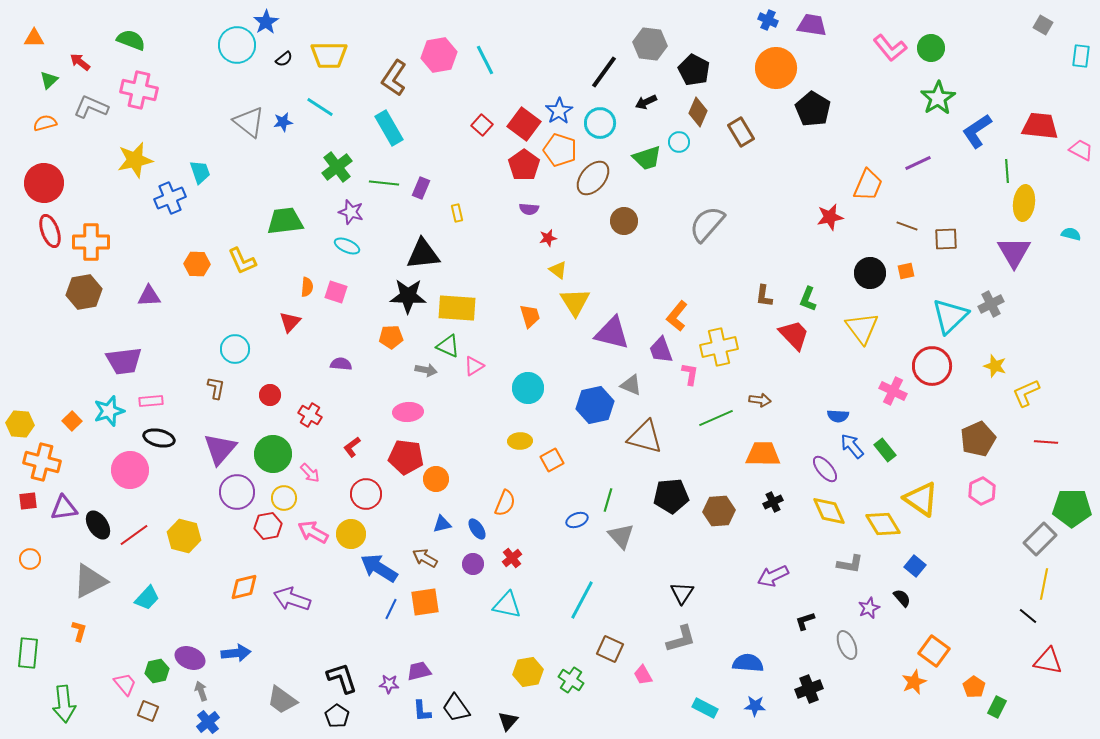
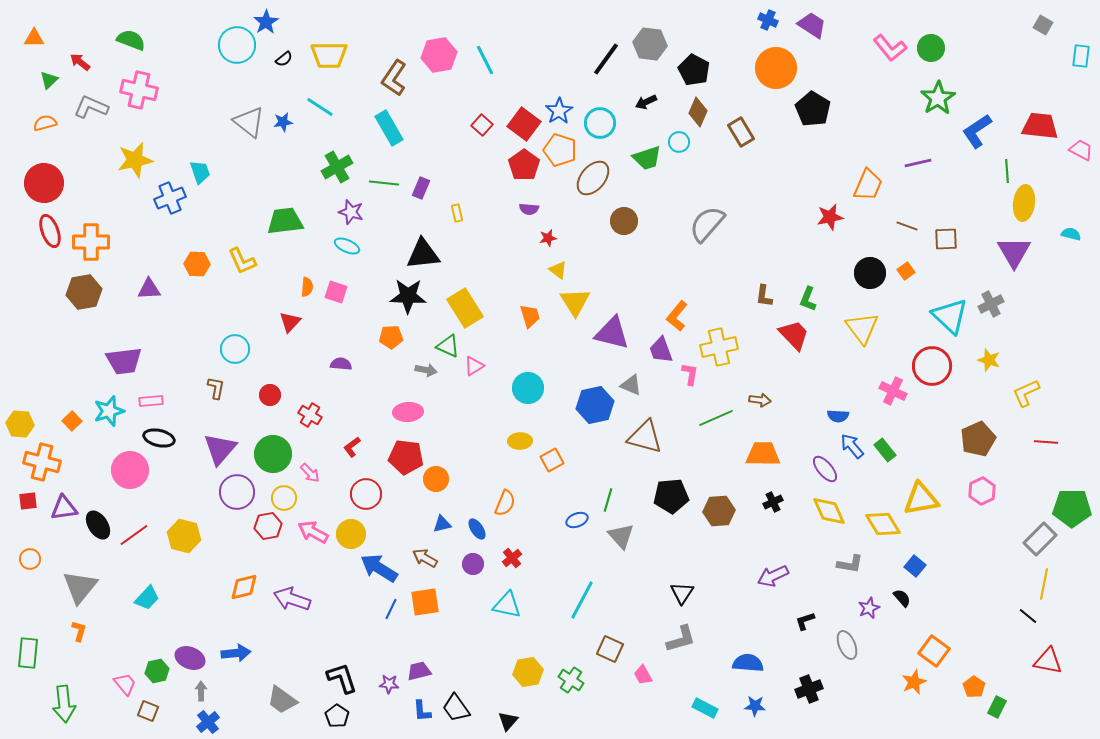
purple trapezoid at (812, 25): rotated 24 degrees clockwise
black line at (604, 72): moved 2 px right, 13 px up
purple line at (918, 163): rotated 12 degrees clockwise
green cross at (337, 167): rotated 8 degrees clockwise
orange square at (906, 271): rotated 24 degrees counterclockwise
purple triangle at (149, 296): moved 7 px up
yellow rectangle at (457, 308): moved 8 px right; rotated 54 degrees clockwise
cyan triangle at (950, 316): rotated 33 degrees counterclockwise
yellow star at (995, 366): moved 6 px left, 6 px up
yellow triangle at (921, 499): rotated 45 degrees counterclockwise
gray triangle at (90, 581): moved 10 px left, 6 px down; rotated 24 degrees counterclockwise
gray arrow at (201, 691): rotated 18 degrees clockwise
